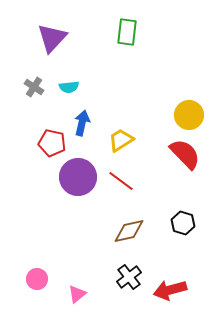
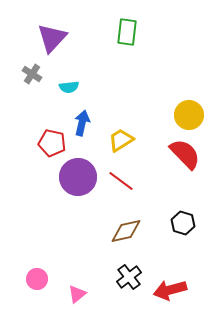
gray cross: moved 2 px left, 13 px up
brown diamond: moved 3 px left
